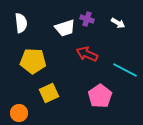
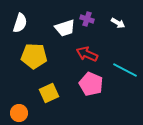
white semicircle: moved 1 px left; rotated 24 degrees clockwise
yellow pentagon: moved 1 px right, 5 px up
pink pentagon: moved 9 px left, 12 px up; rotated 15 degrees counterclockwise
